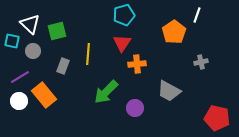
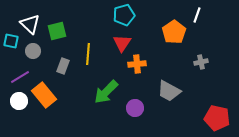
cyan square: moved 1 px left
